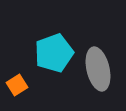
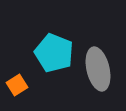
cyan pentagon: rotated 30 degrees counterclockwise
